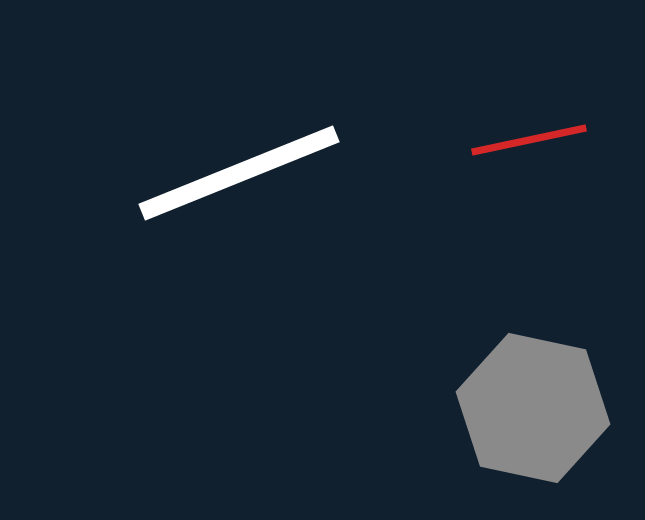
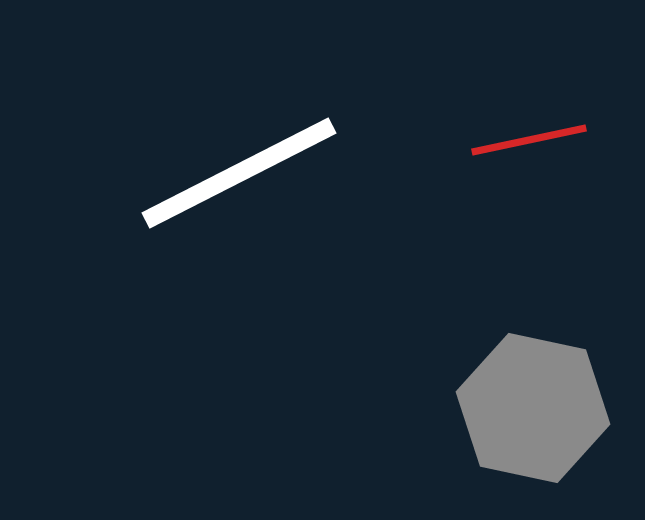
white line: rotated 5 degrees counterclockwise
